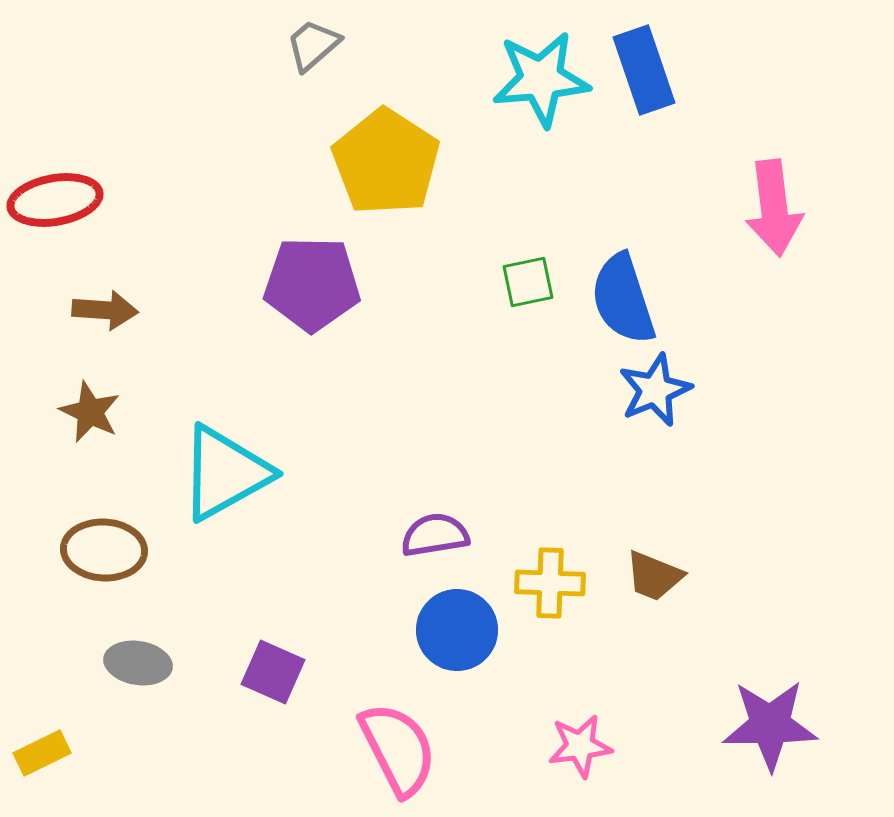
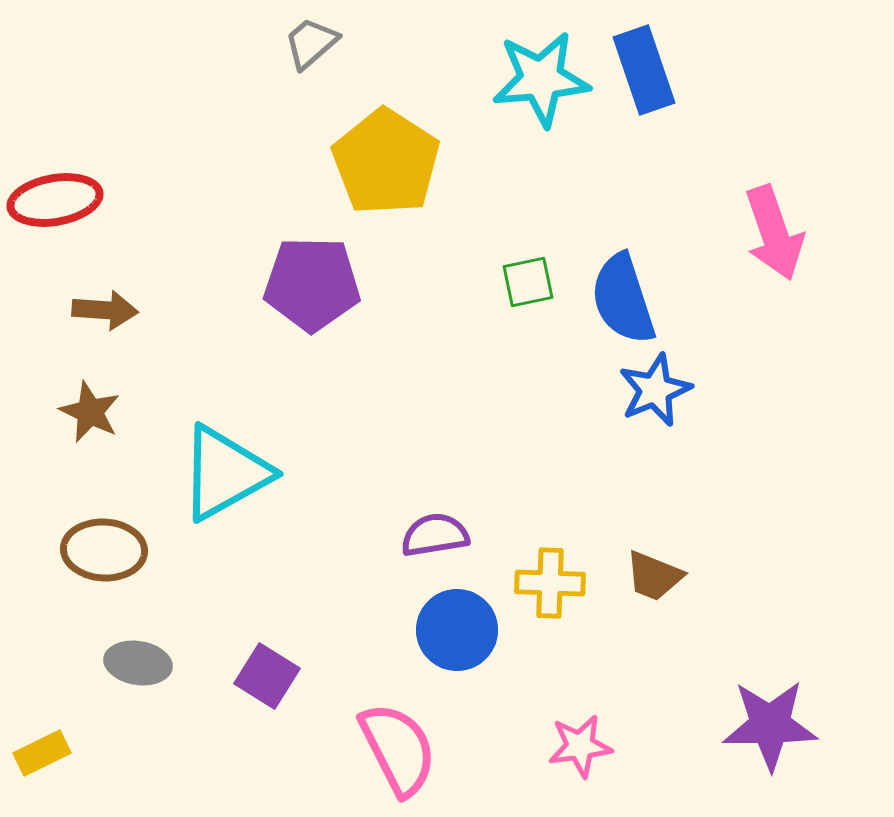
gray trapezoid: moved 2 px left, 2 px up
pink arrow: moved 25 px down; rotated 12 degrees counterclockwise
purple square: moved 6 px left, 4 px down; rotated 8 degrees clockwise
